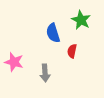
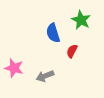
red semicircle: rotated 16 degrees clockwise
pink star: moved 6 px down
gray arrow: moved 3 px down; rotated 72 degrees clockwise
